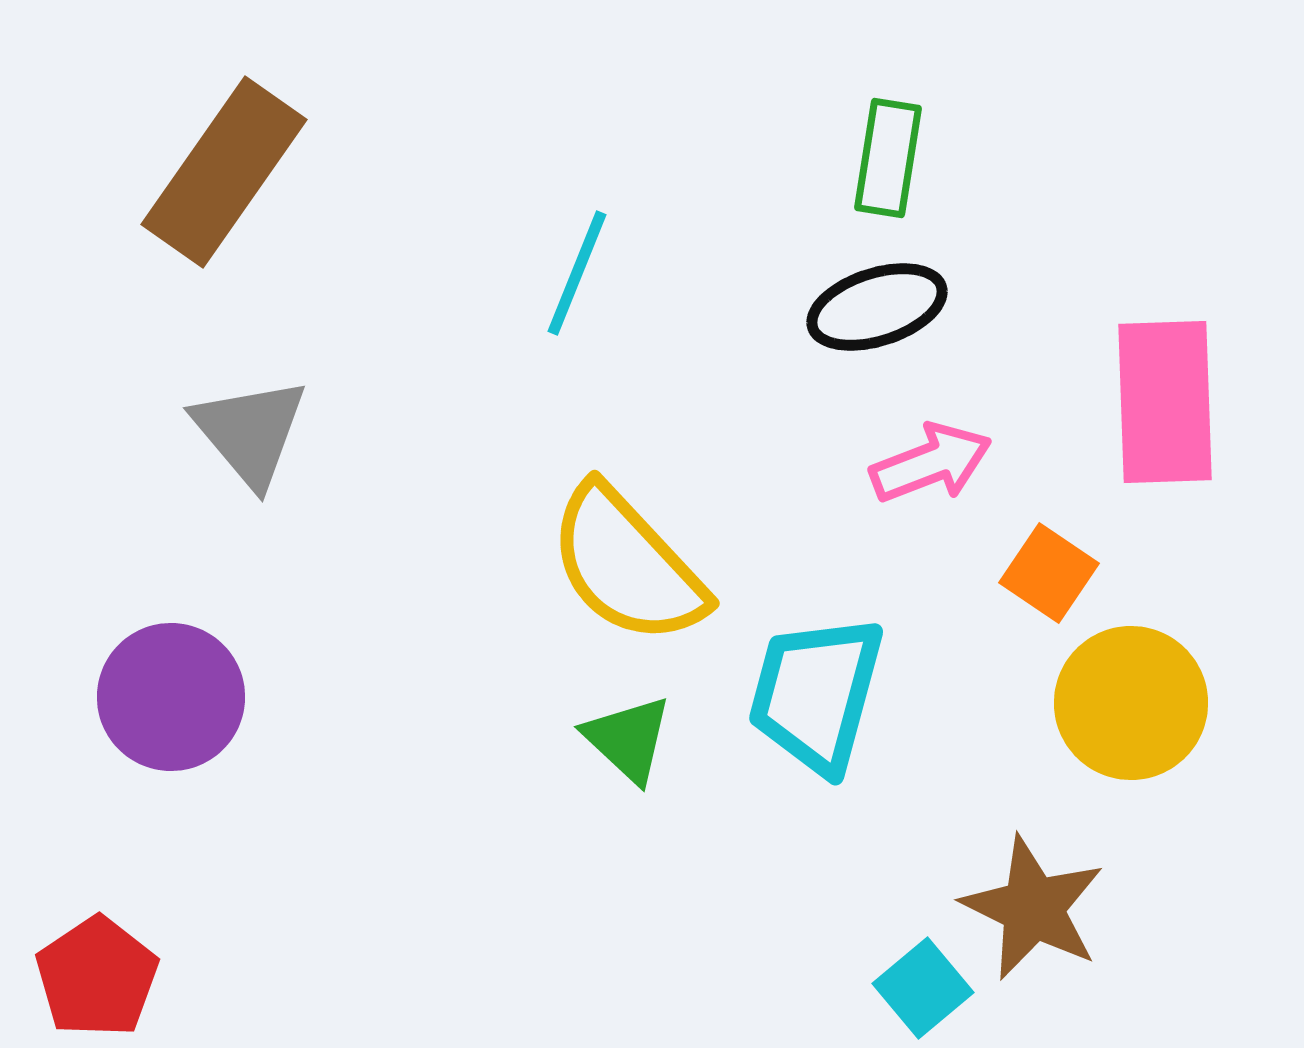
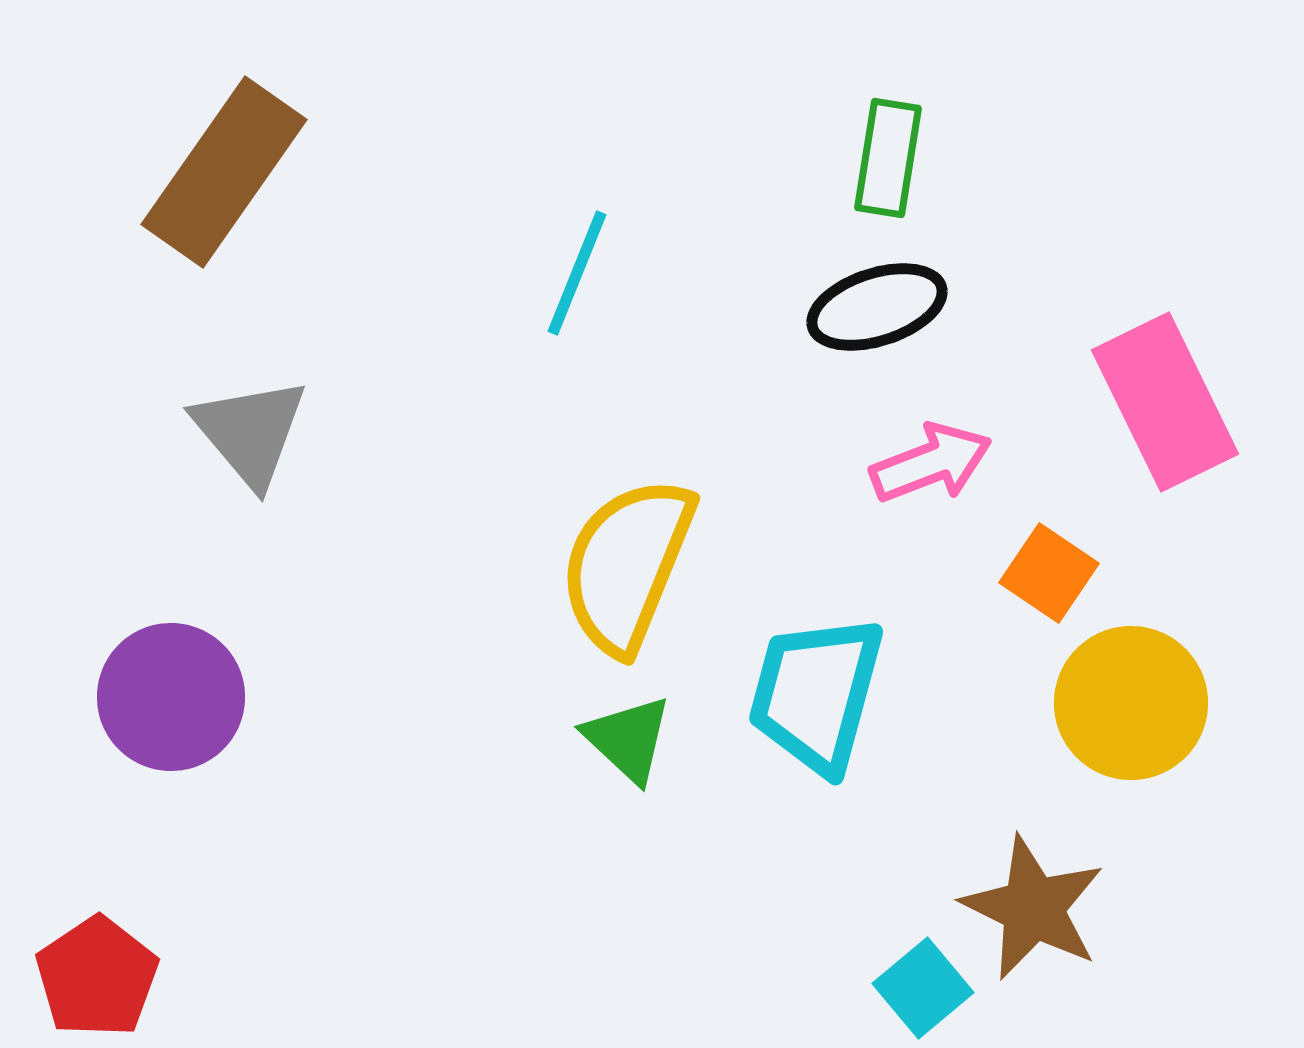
pink rectangle: rotated 24 degrees counterclockwise
yellow semicircle: rotated 65 degrees clockwise
